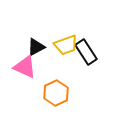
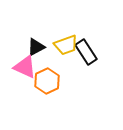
orange hexagon: moved 9 px left, 12 px up
